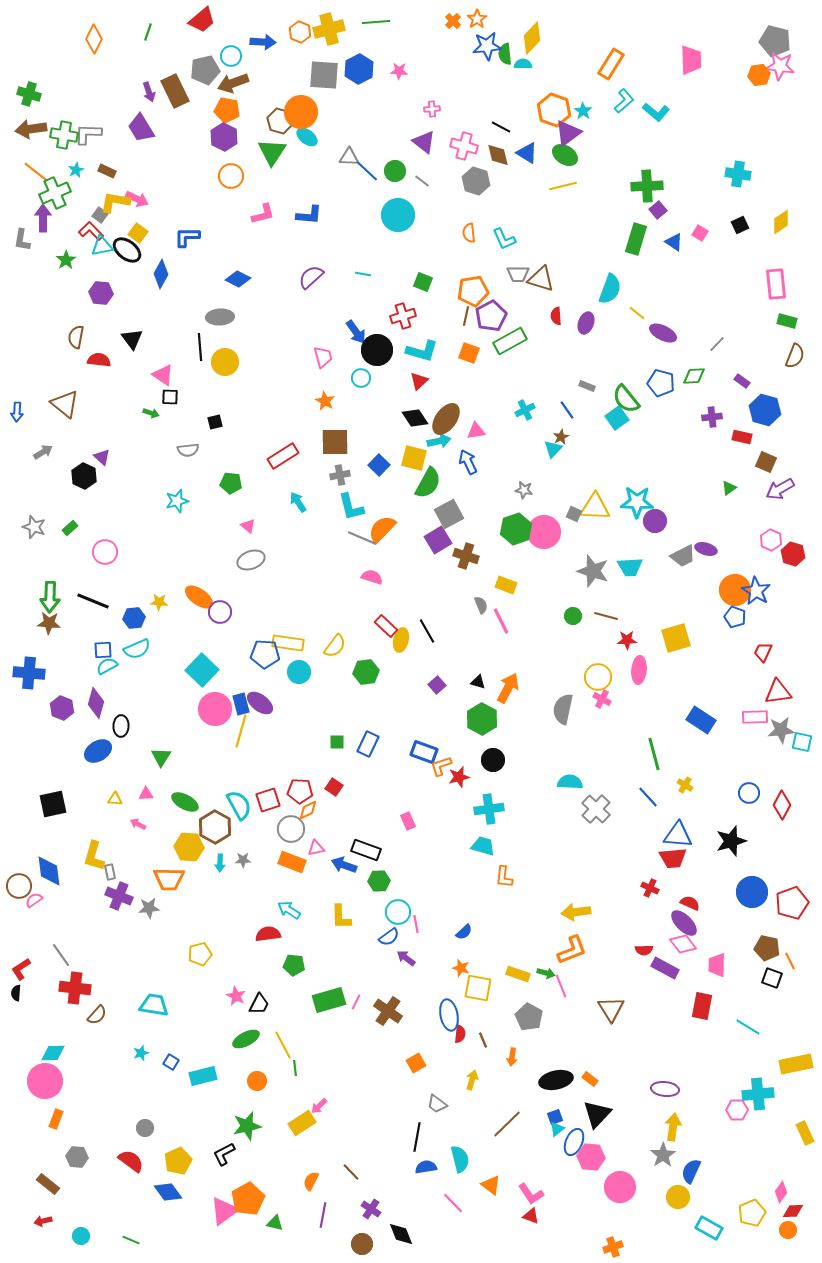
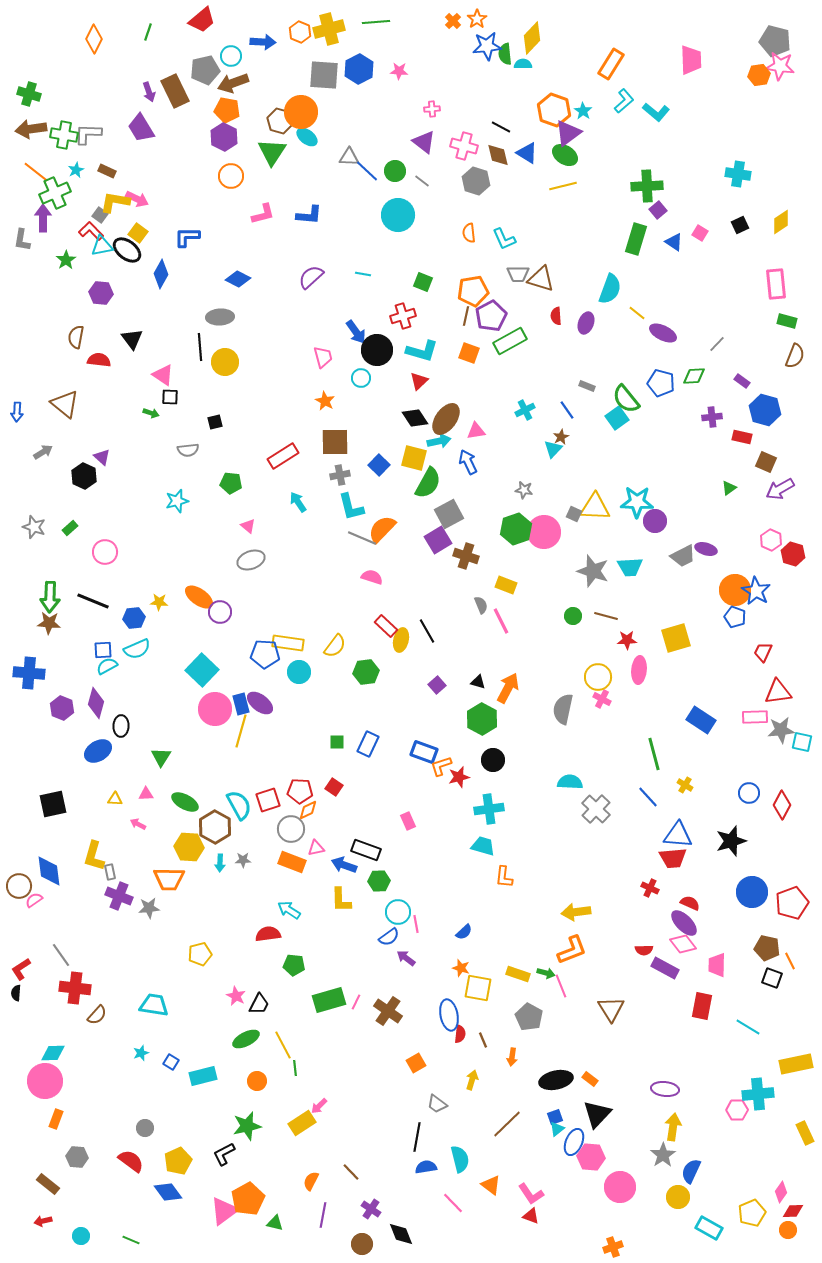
yellow L-shape at (341, 917): moved 17 px up
